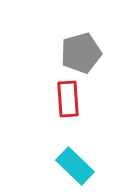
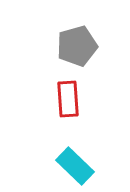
gray pentagon: moved 4 px left, 7 px up
